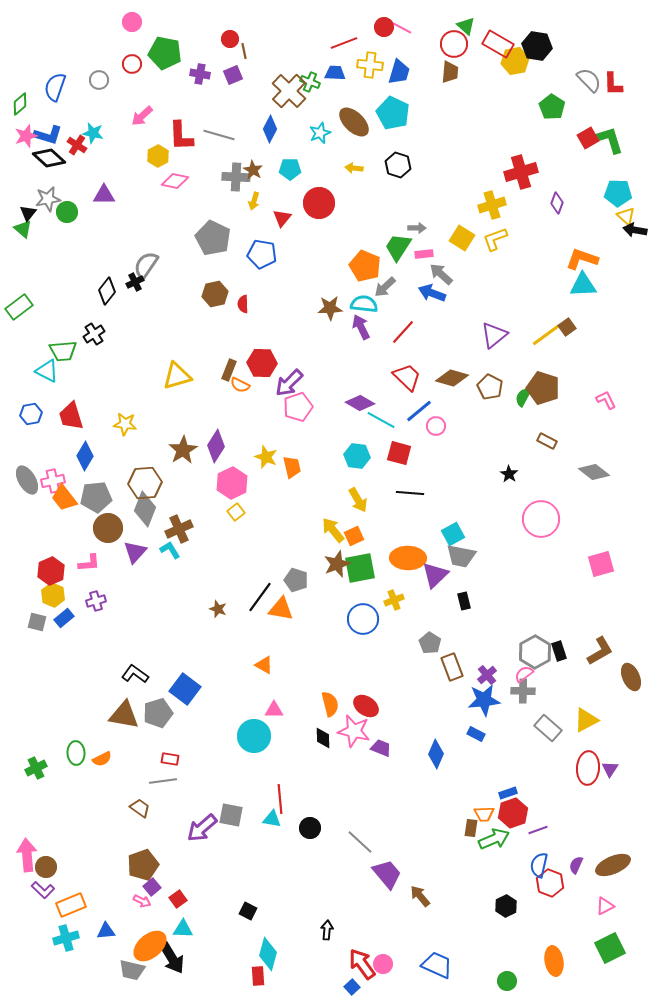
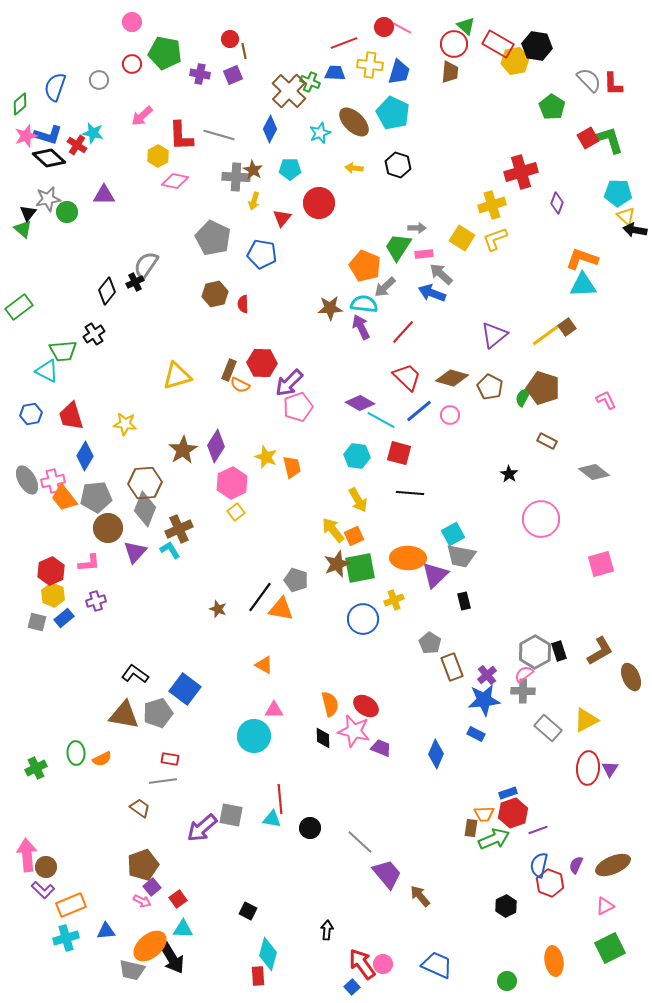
pink circle at (436, 426): moved 14 px right, 11 px up
